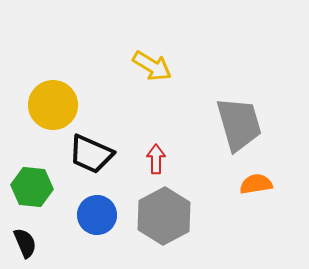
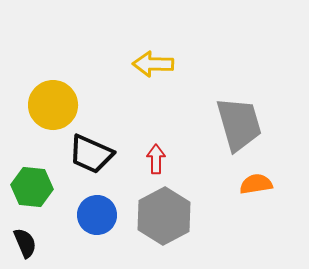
yellow arrow: moved 1 px right, 2 px up; rotated 150 degrees clockwise
